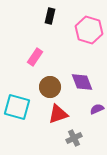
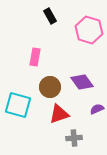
black rectangle: rotated 42 degrees counterclockwise
pink rectangle: rotated 24 degrees counterclockwise
purple diamond: rotated 15 degrees counterclockwise
cyan square: moved 1 px right, 2 px up
red triangle: moved 1 px right
gray cross: rotated 21 degrees clockwise
